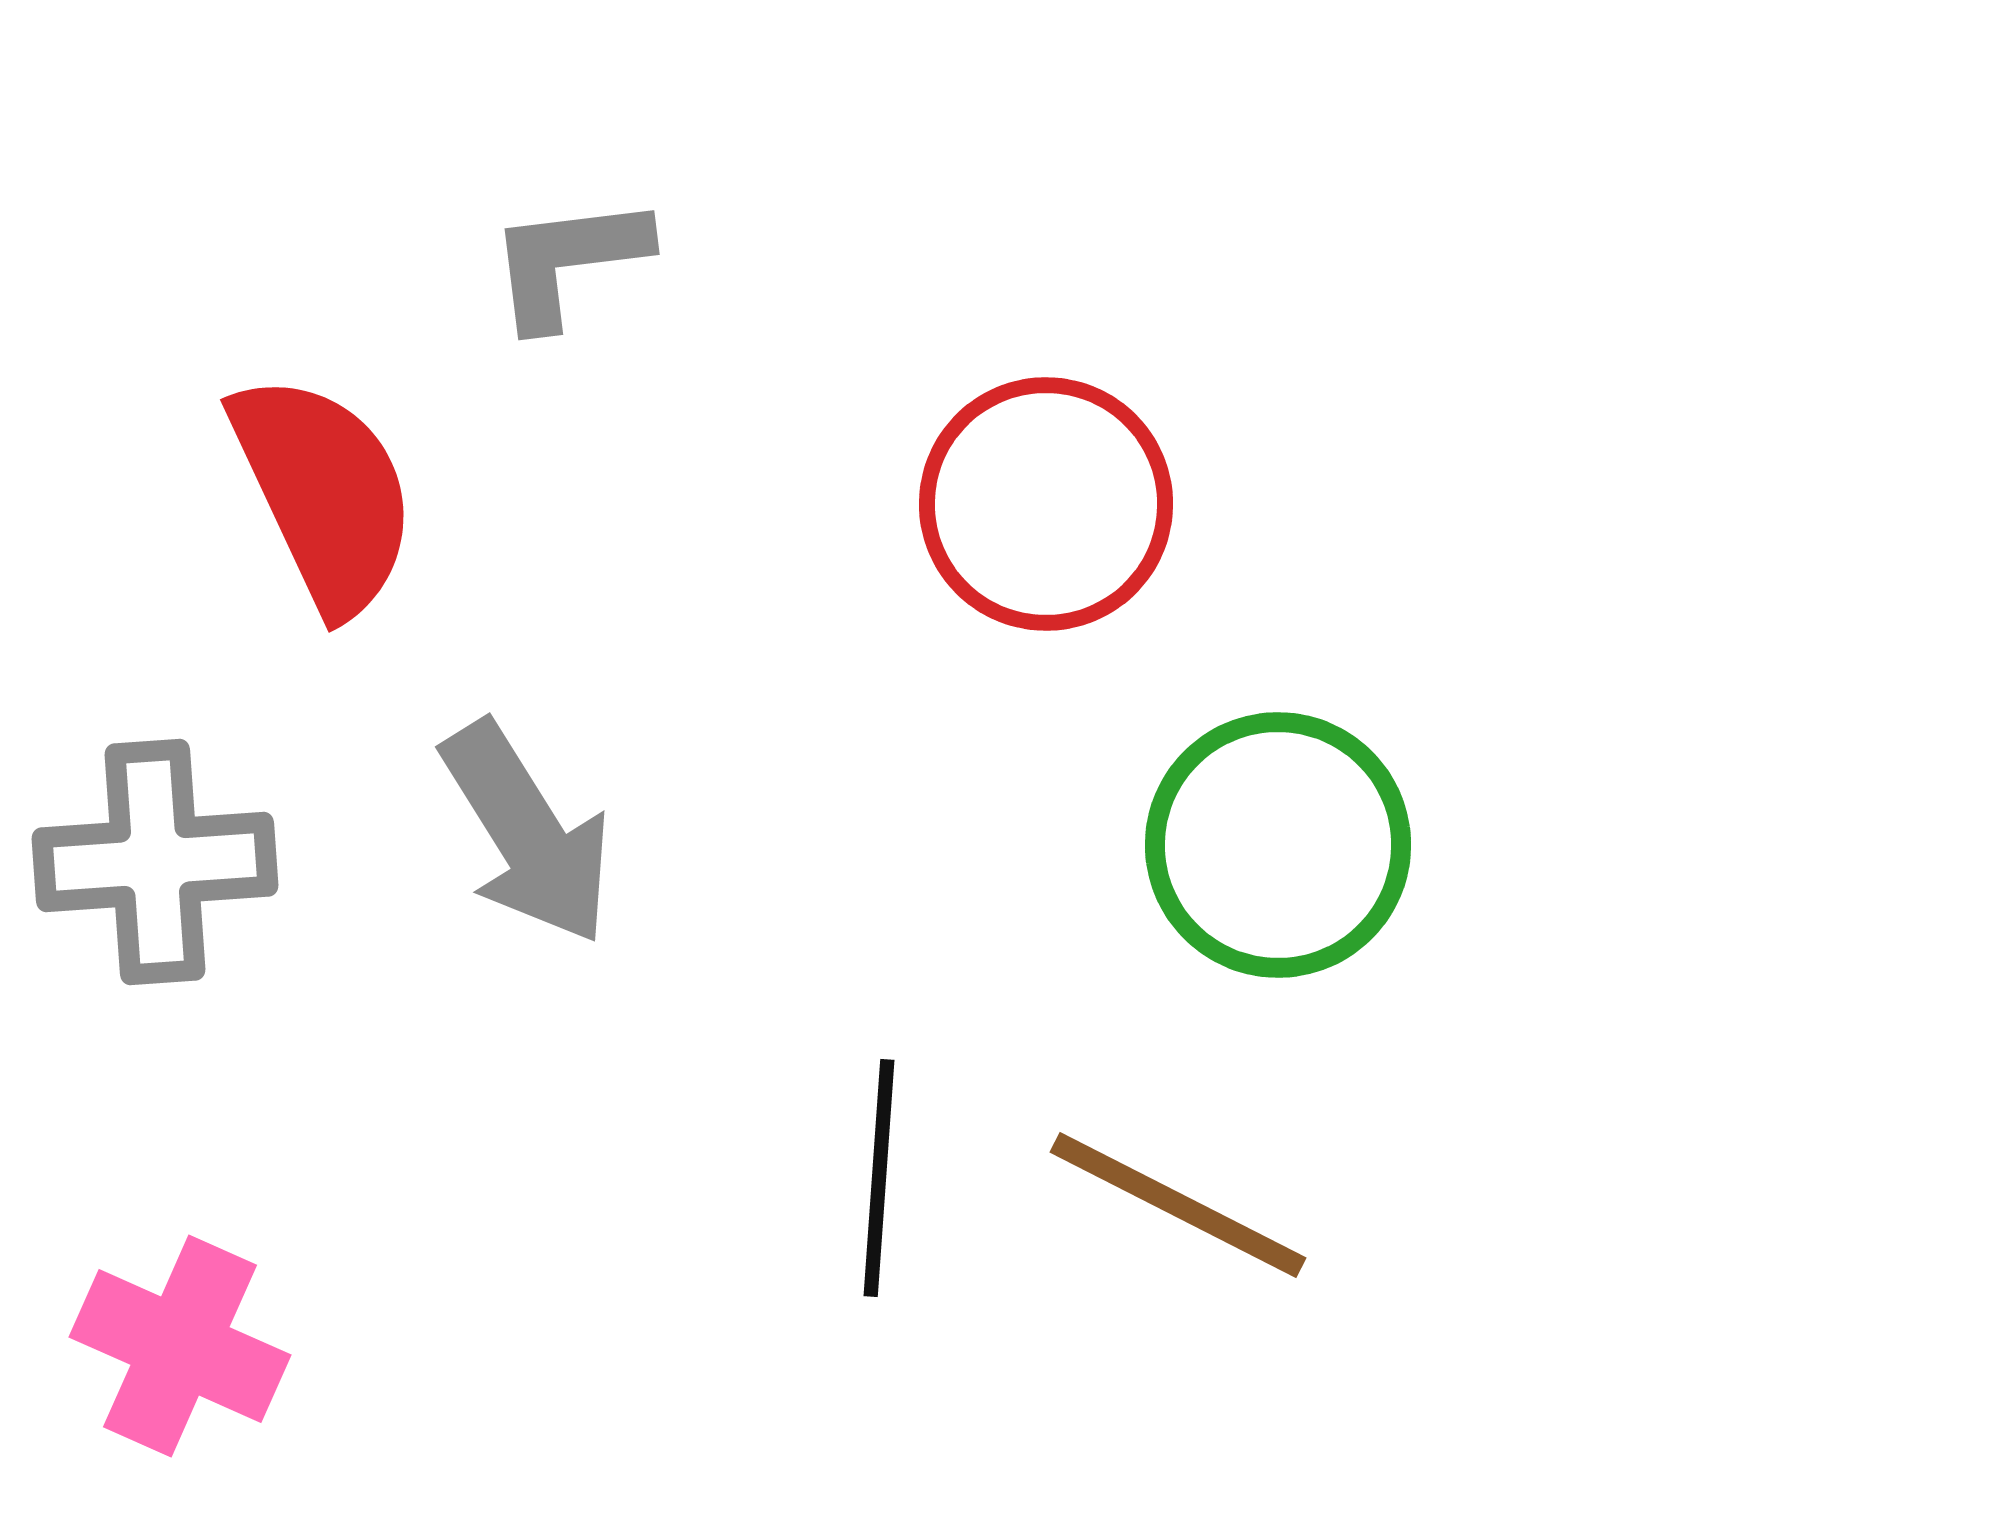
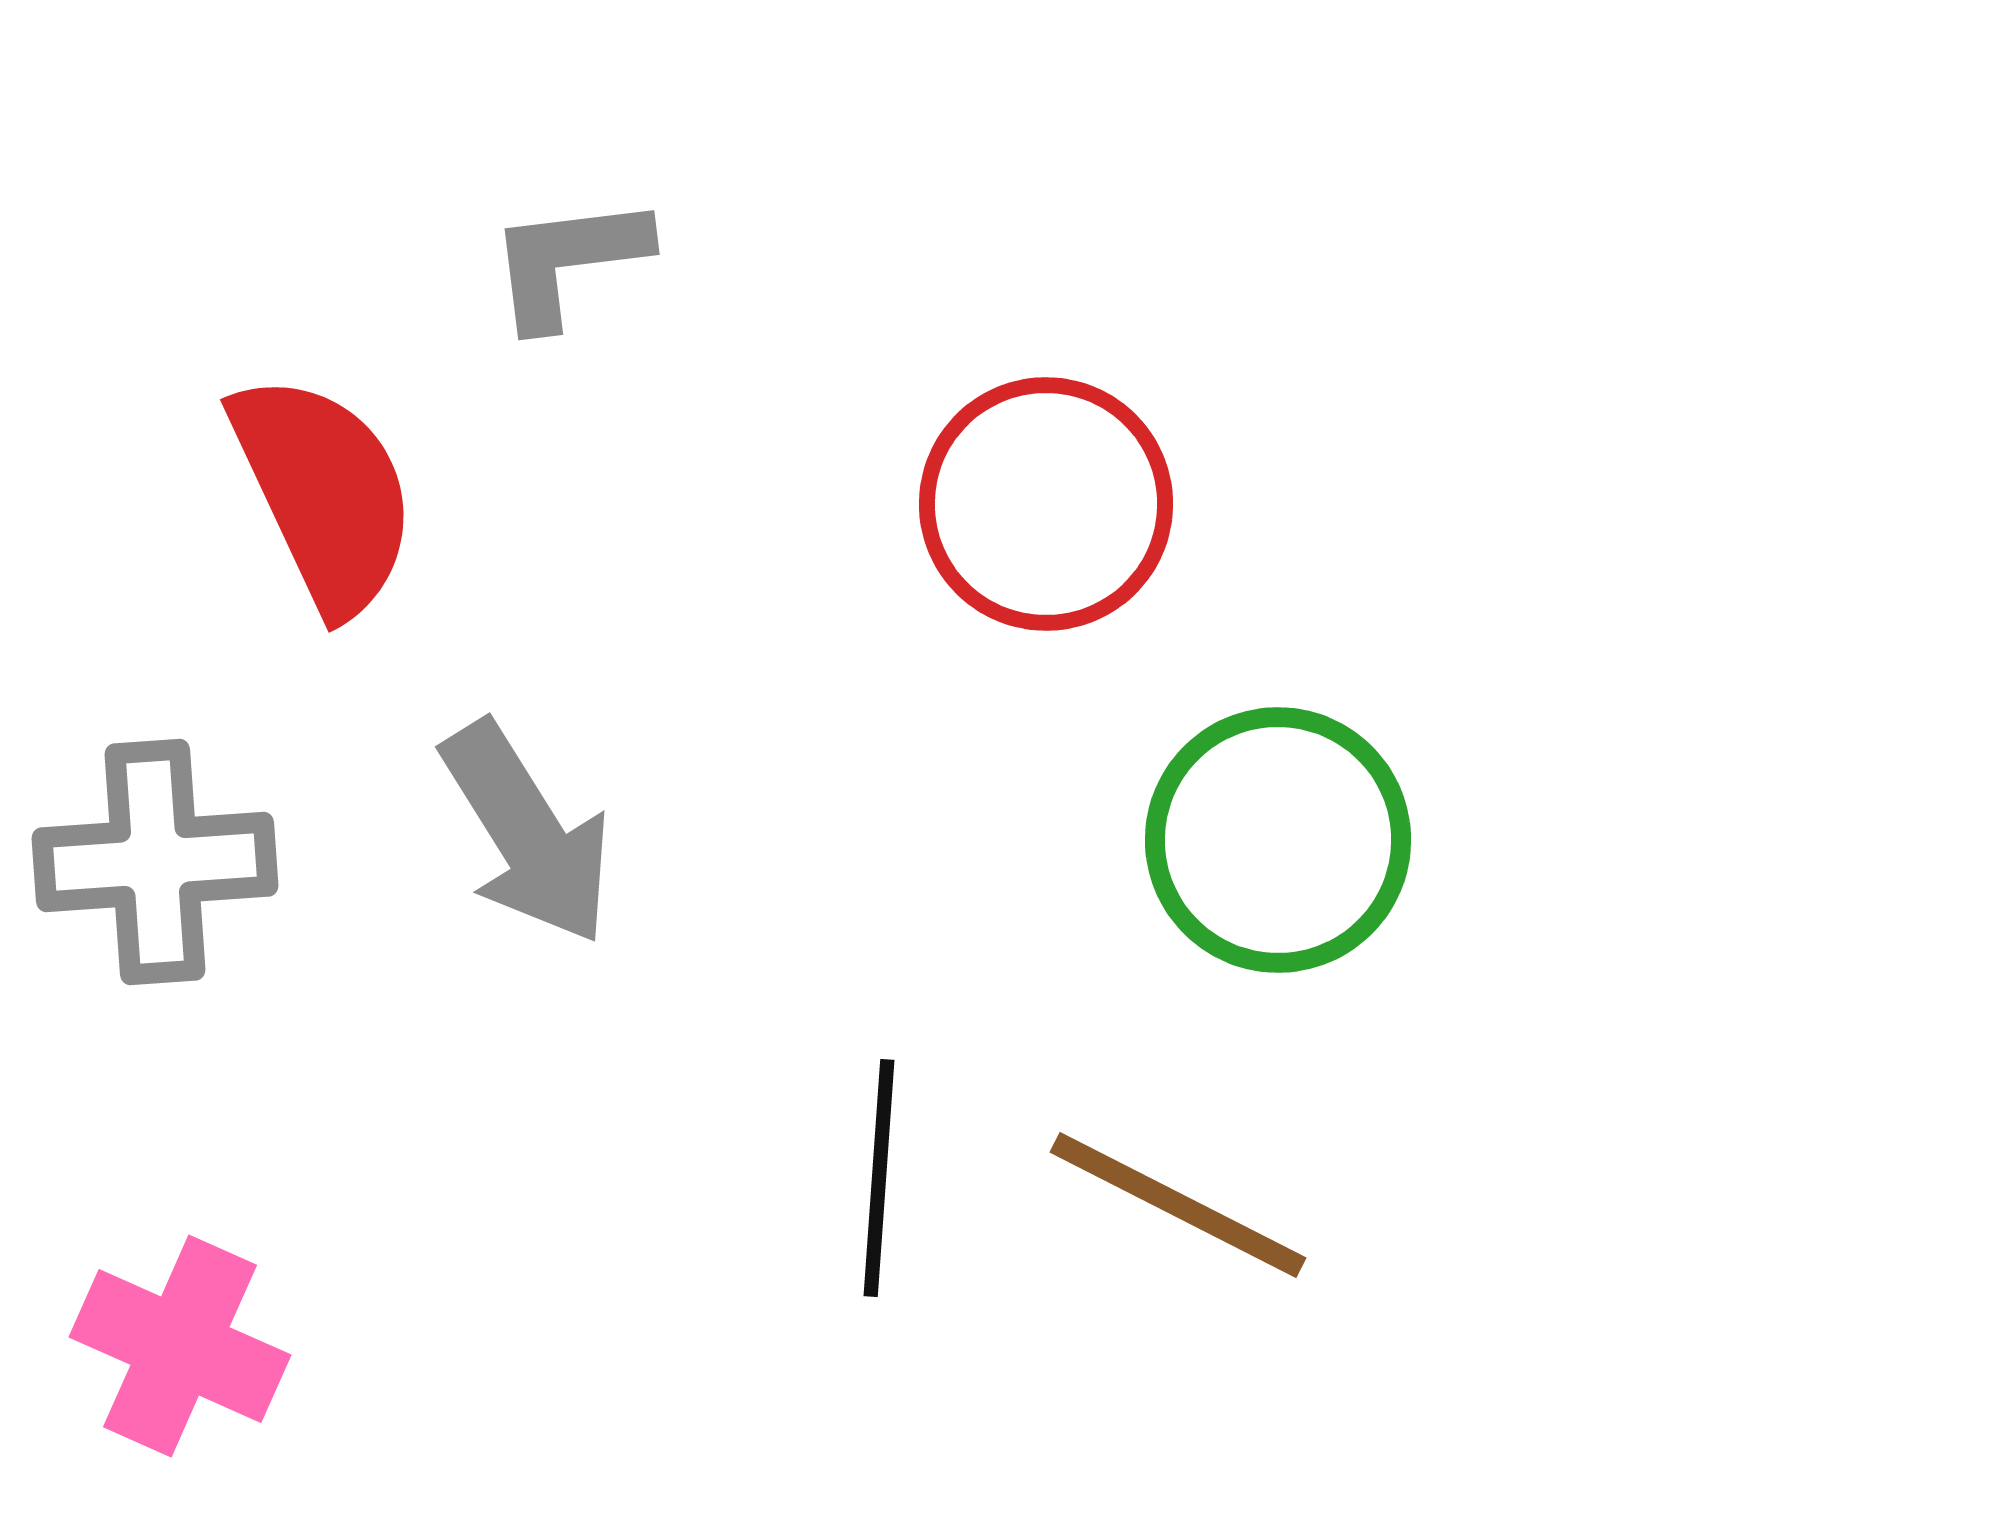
green circle: moved 5 px up
